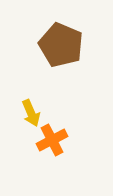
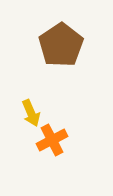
brown pentagon: rotated 15 degrees clockwise
